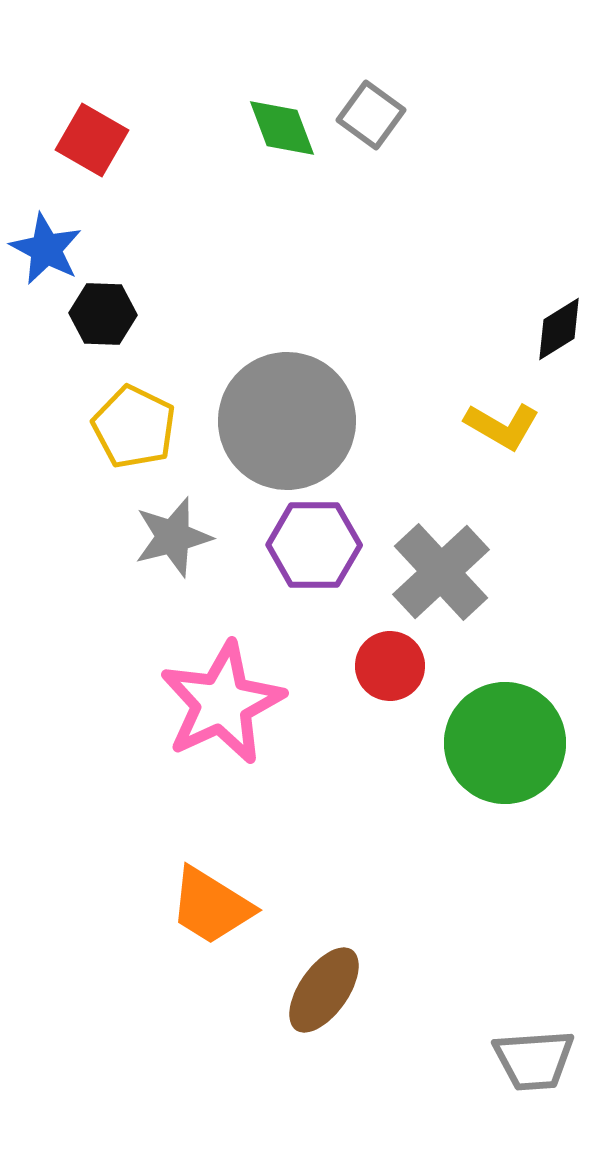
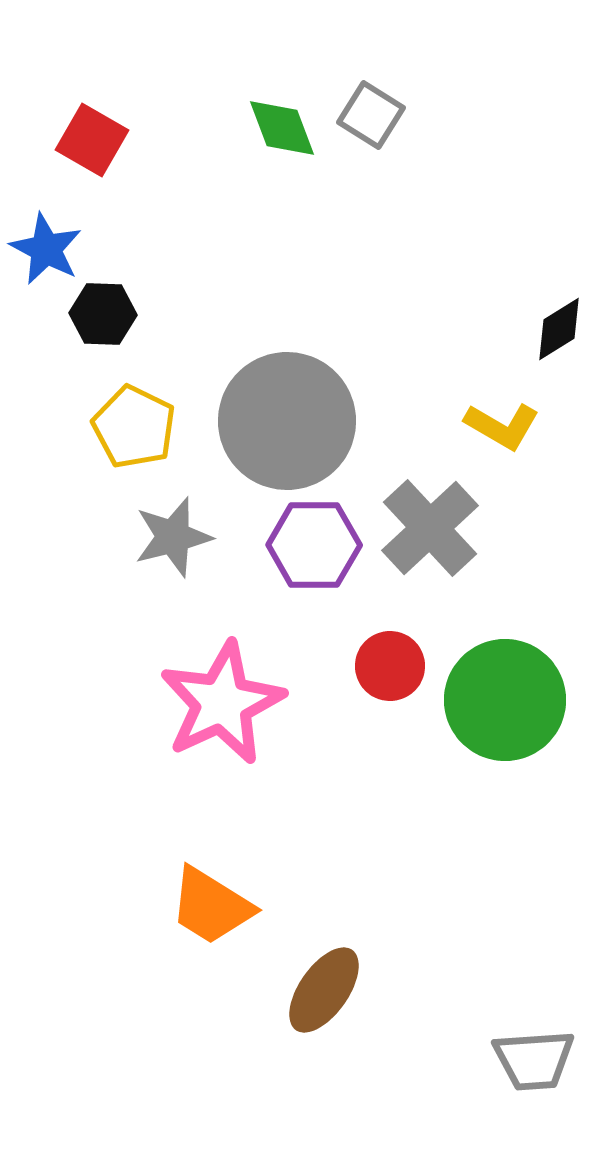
gray square: rotated 4 degrees counterclockwise
gray cross: moved 11 px left, 44 px up
green circle: moved 43 px up
